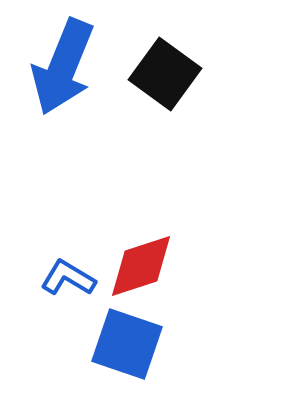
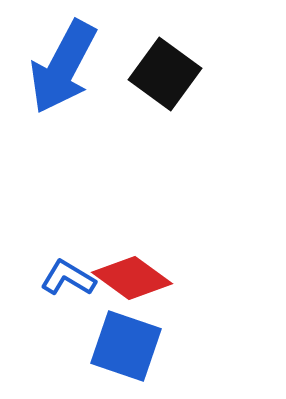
blue arrow: rotated 6 degrees clockwise
red diamond: moved 9 px left, 12 px down; rotated 54 degrees clockwise
blue square: moved 1 px left, 2 px down
